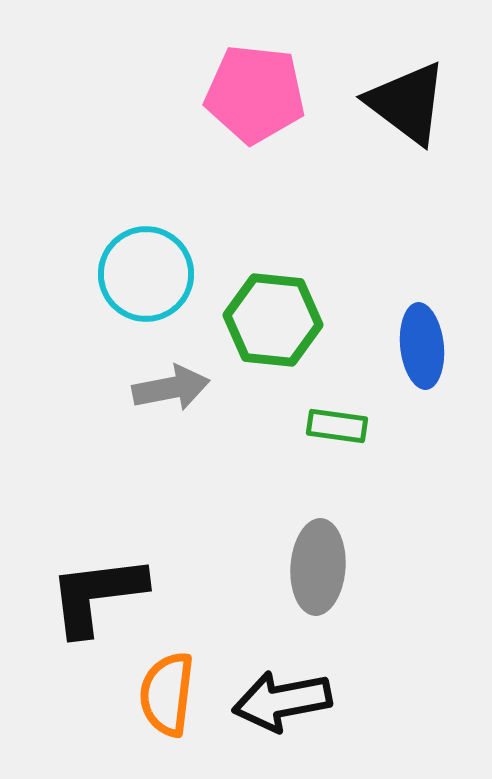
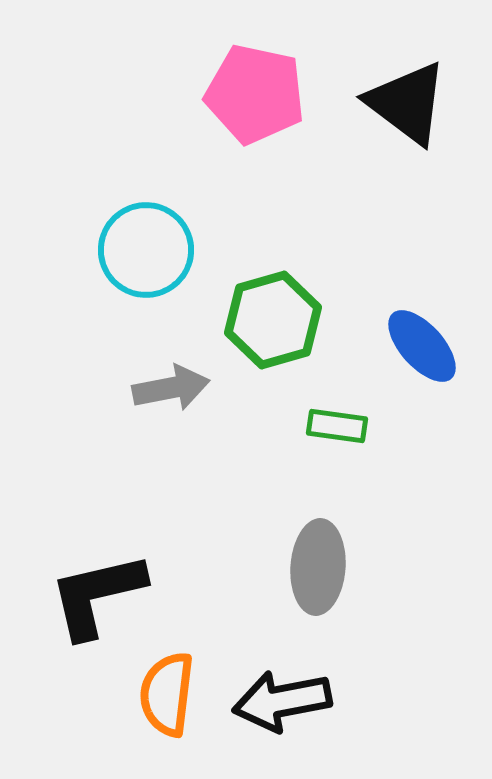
pink pentagon: rotated 6 degrees clockwise
cyan circle: moved 24 px up
green hexagon: rotated 22 degrees counterclockwise
blue ellipse: rotated 36 degrees counterclockwise
black L-shape: rotated 6 degrees counterclockwise
